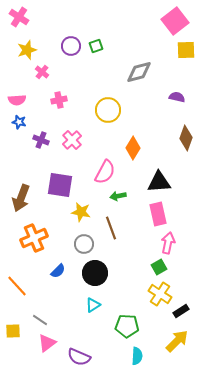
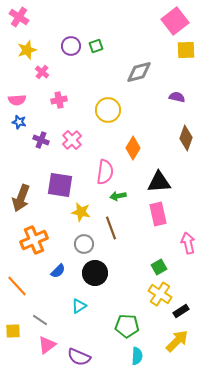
pink semicircle at (105, 172): rotated 20 degrees counterclockwise
orange cross at (34, 238): moved 2 px down
pink arrow at (168, 243): moved 20 px right; rotated 25 degrees counterclockwise
cyan triangle at (93, 305): moved 14 px left, 1 px down
pink triangle at (47, 343): moved 2 px down
